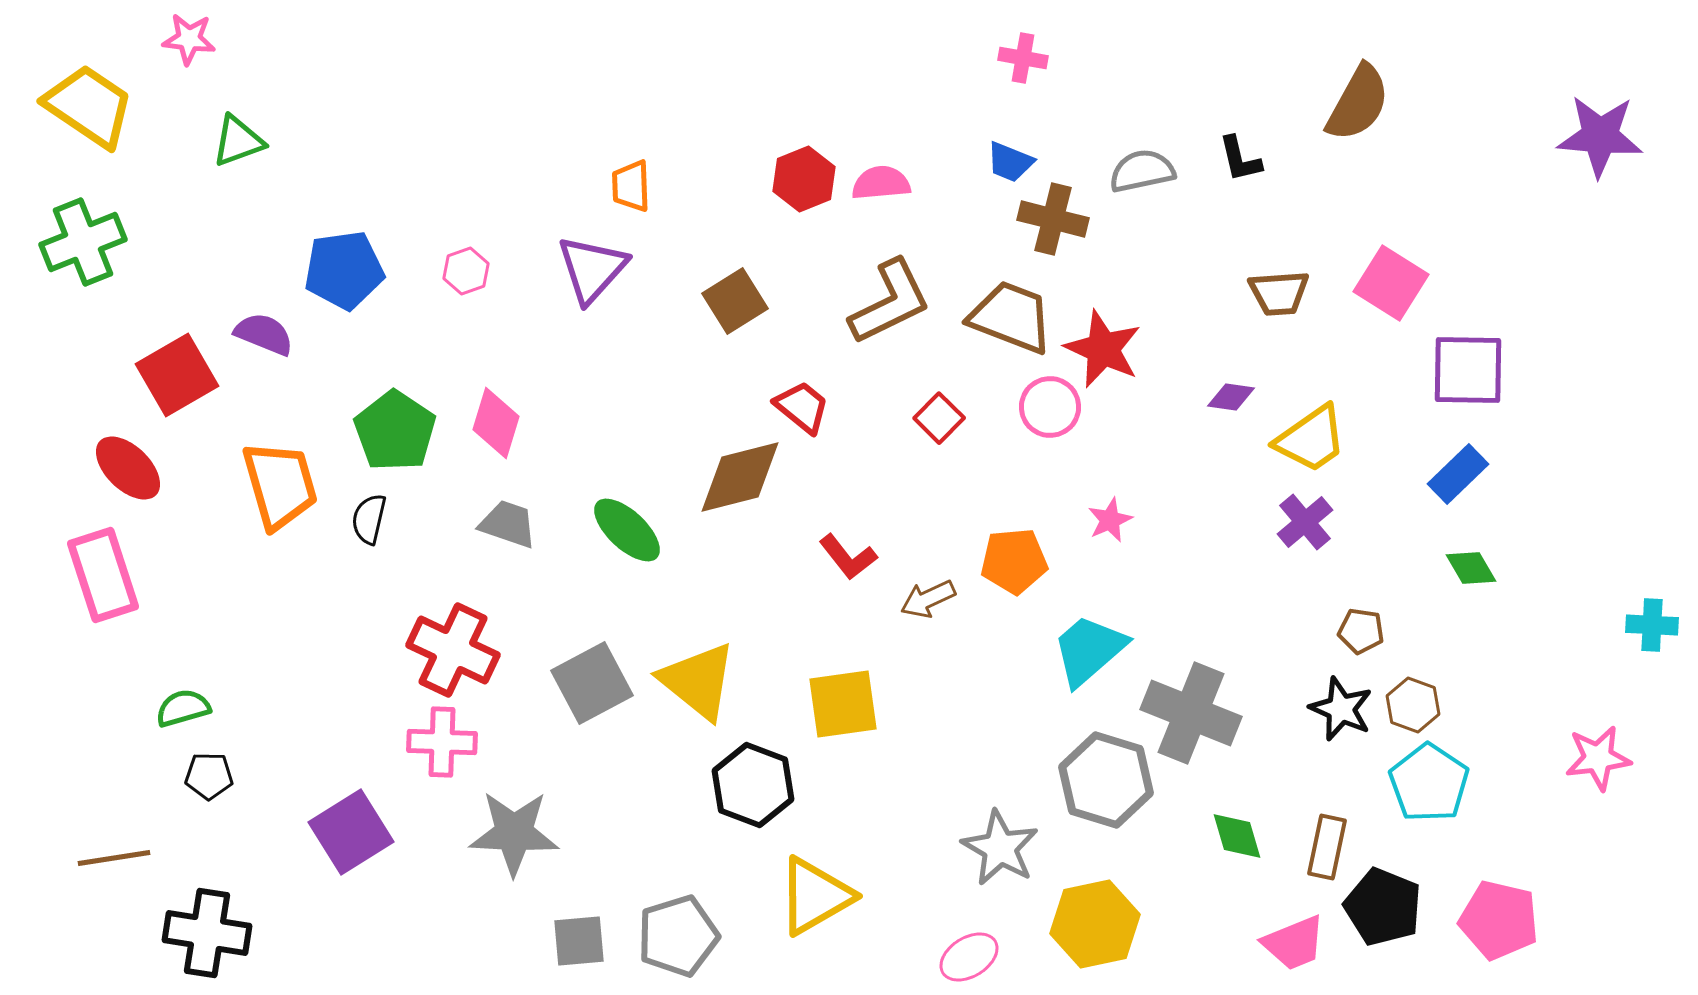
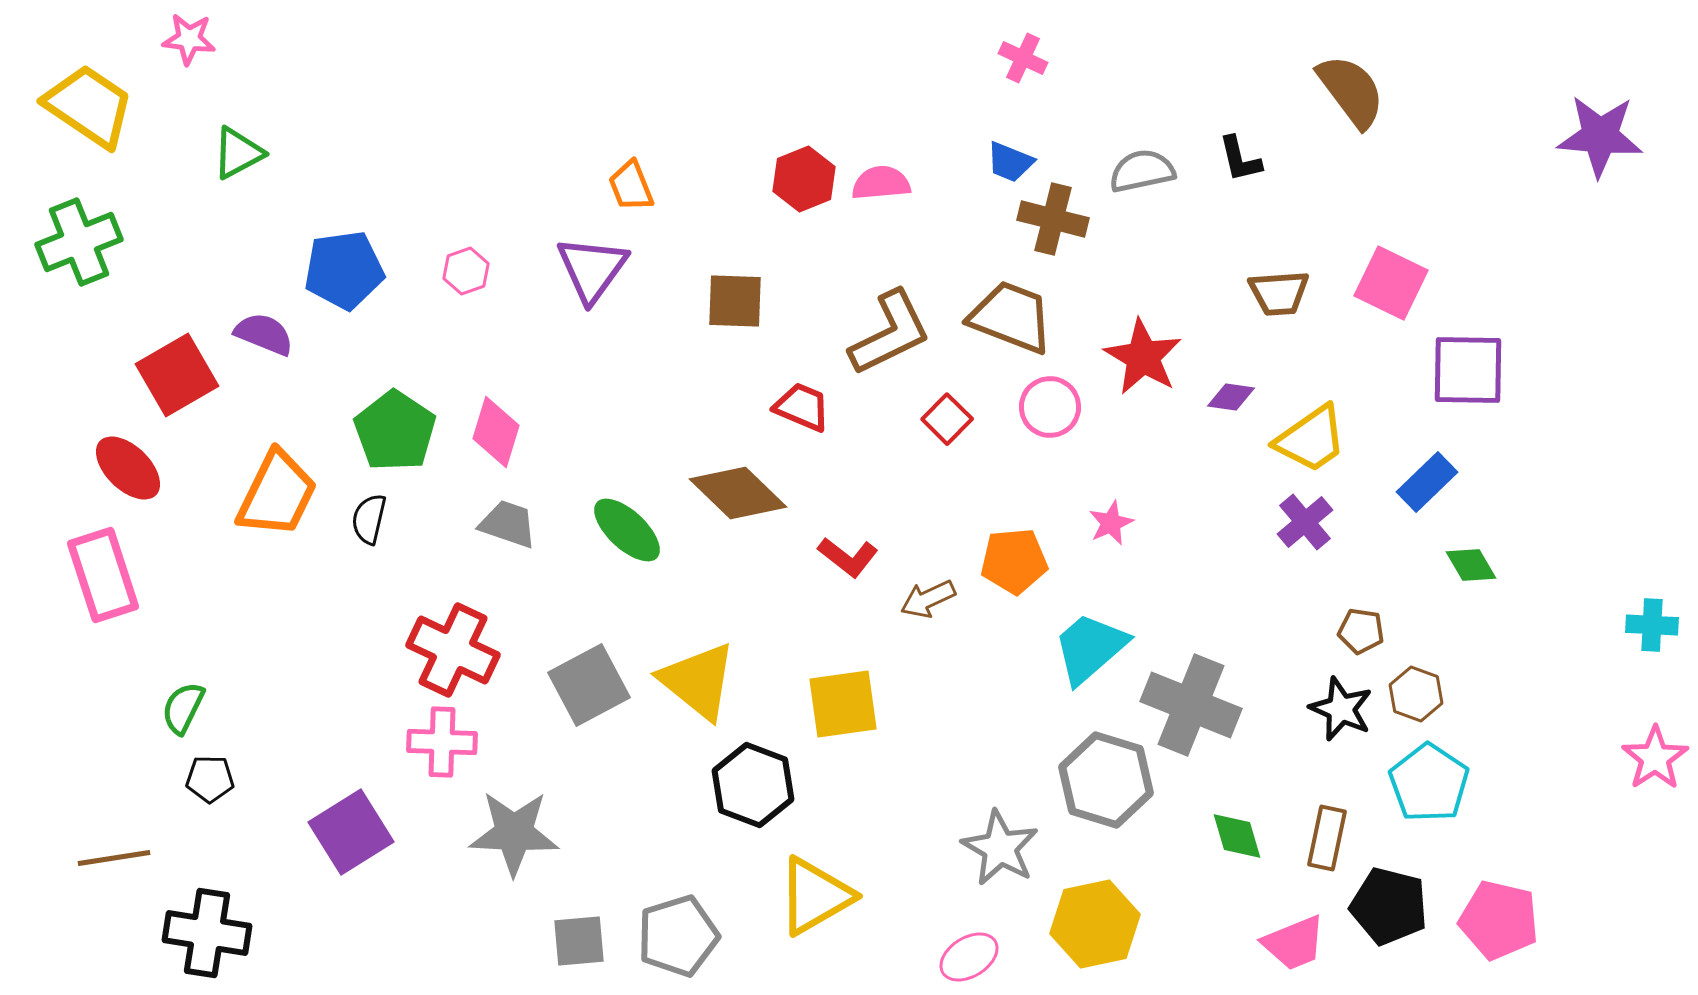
pink cross at (1023, 58): rotated 15 degrees clockwise
brown semicircle at (1358, 103): moved 7 px left, 12 px up; rotated 66 degrees counterclockwise
green triangle at (238, 141): moved 12 px down; rotated 8 degrees counterclockwise
orange trapezoid at (631, 186): rotated 20 degrees counterclockwise
green cross at (83, 242): moved 4 px left
purple triangle at (592, 269): rotated 6 degrees counterclockwise
pink square at (1391, 283): rotated 6 degrees counterclockwise
brown square at (735, 301): rotated 34 degrees clockwise
brown L-shape at (890, 302): moved 31 px down
red star at (1103, 349): moved 40 px right, 8 px down; rotated 6 degrees clockwise
red trapezoid at (802, 407): rotated 16 degrees counterclockwise
red square at (939, 418): moved 8 px right, 1 px down
pink diamond at (496, 423): moved 9 px down
blue rectangle at (1458, 474): moved 31 px left, 8 px down
brown diamond at (740, 477): moved 2 px left, 16 px down; rotated 58 degrees clockwise
orange trapezoid at (280, 485): moved 3 px left, 9 px down; rotated 42 degrees clockwise
pink star at (1110, 520): moved 1 px right, 3 px down
red L-shape at (848, 557): rotated 14 degrees counterclockwise
green diamond at (1471, 568): moved 3 px up
cyan trapezoid at (1089, 650): moved 1 px right, 2 px up
gray square at (592, 683): moved 3 px left, 2 px down
brown hexagon at (1413, 705): moved 3 px right, 11 px up
green semicircle at (183, 708): rotated 48 degrees counterclockwise
gray cross at (1191, 713): moved 8 px up
pink star at (1598, 758): moved 57 px right; rotated 26 degrees counterclockwise
black pentagon at (209, 776): moved 1 px right, 3 px down
brown rectangle at (1327, 847): moved 9 px up
black pentagon at (1383, 907): moved 6 px right, 1 px up; rotated 8 degrees counterclockwise
